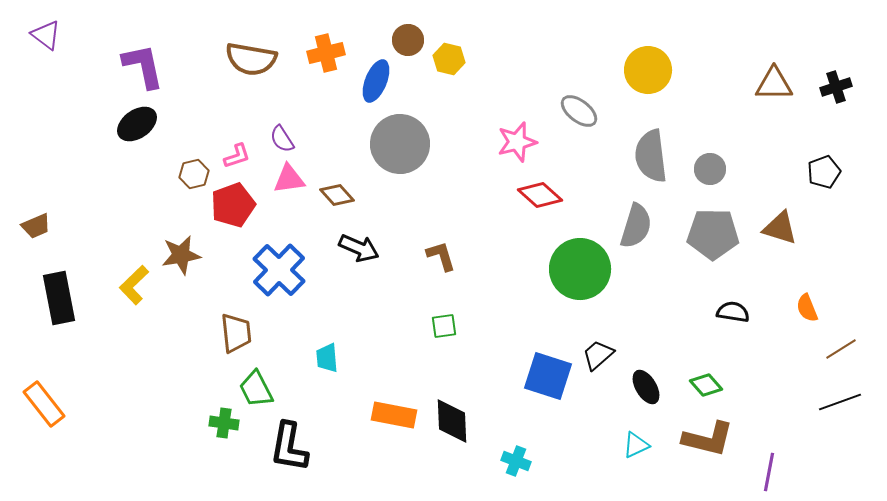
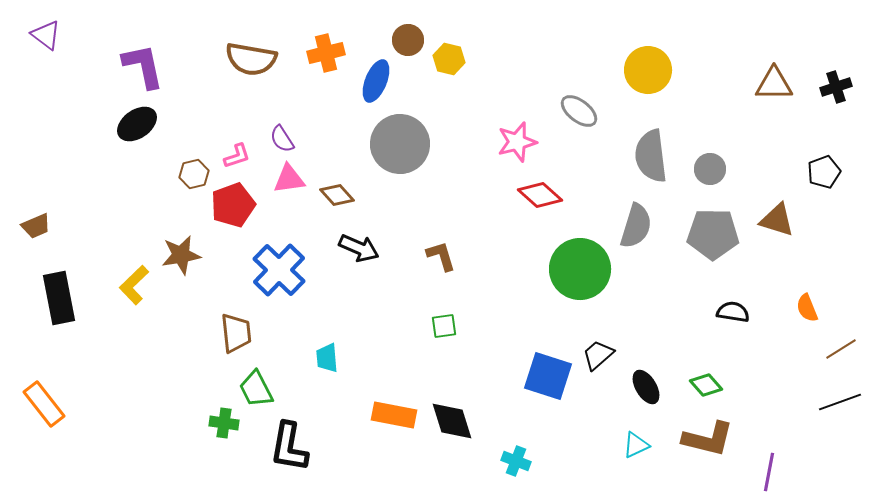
brown triangle at (780, 228): moved 3 px left, 8 px up
black diamond at (452, 421): rotated 15 degrees counterclockwise
